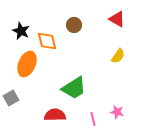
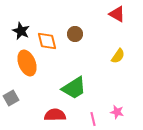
red triangle: moved 5 px up
brown circle: moved 1 px right, 9 px down
orange ellipse: moved 1 px up; rotated 45 degrees counterclockwise
